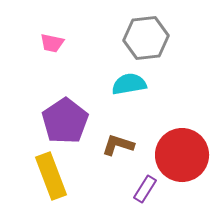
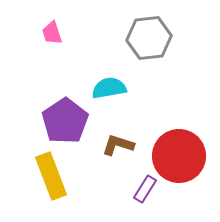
gray hexagon: moved 3 px right
pink trapezoid: moved 10 px up; rotated 60 degrees clockwise
cyan semicircle: moved 20 px left, 4 px down
red circle: moved 3 px left, 1 px down
